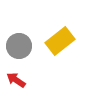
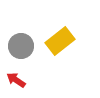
gray circle: moved 2 px right
